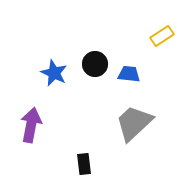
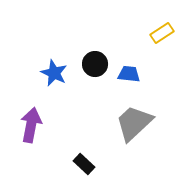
yellow rectangle: moved 3 px up
black rectangle: rotated 40 degrees counterclockwise
